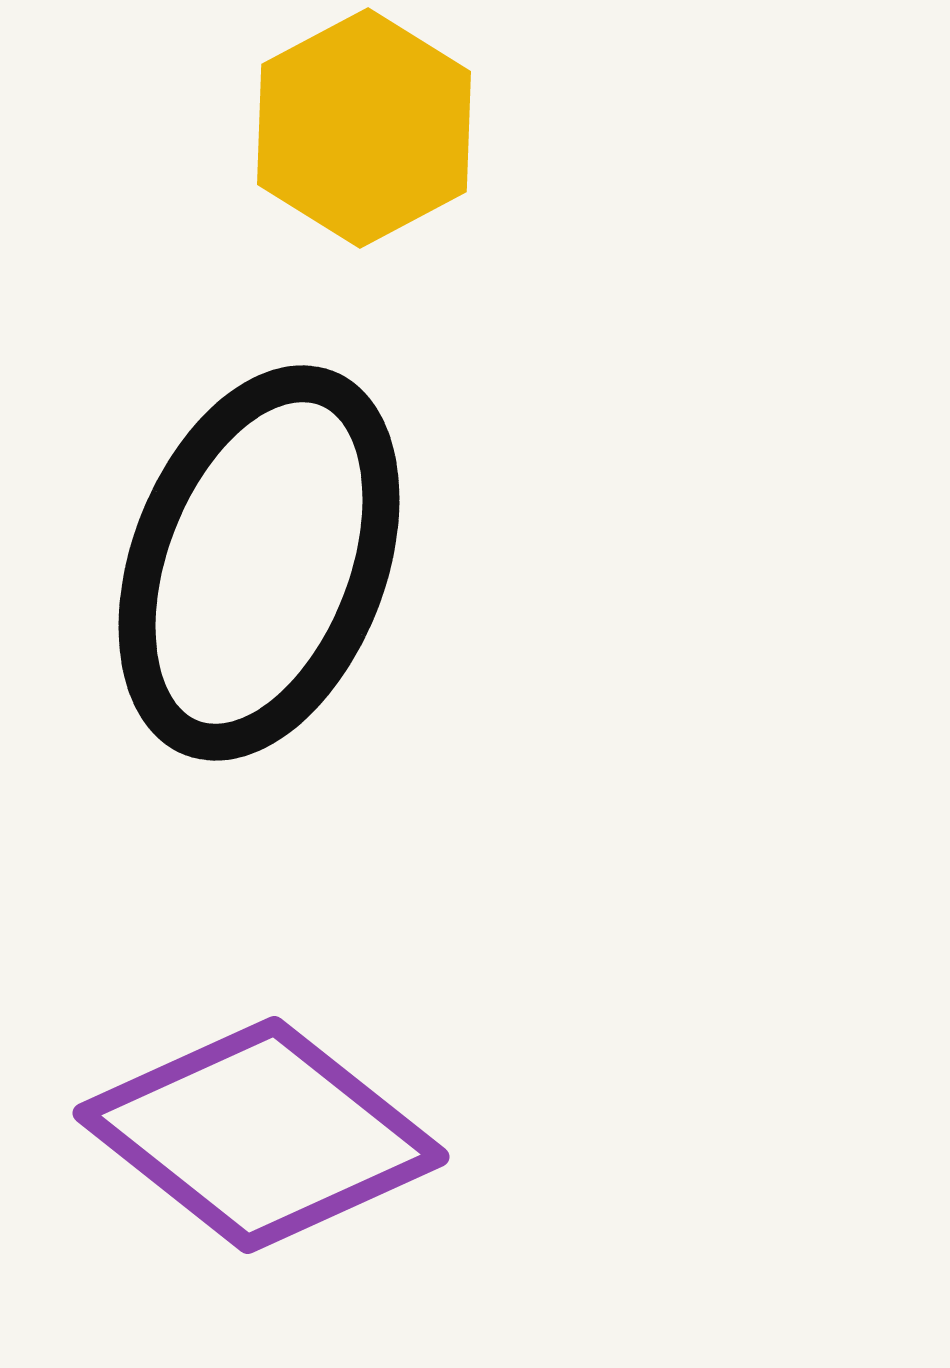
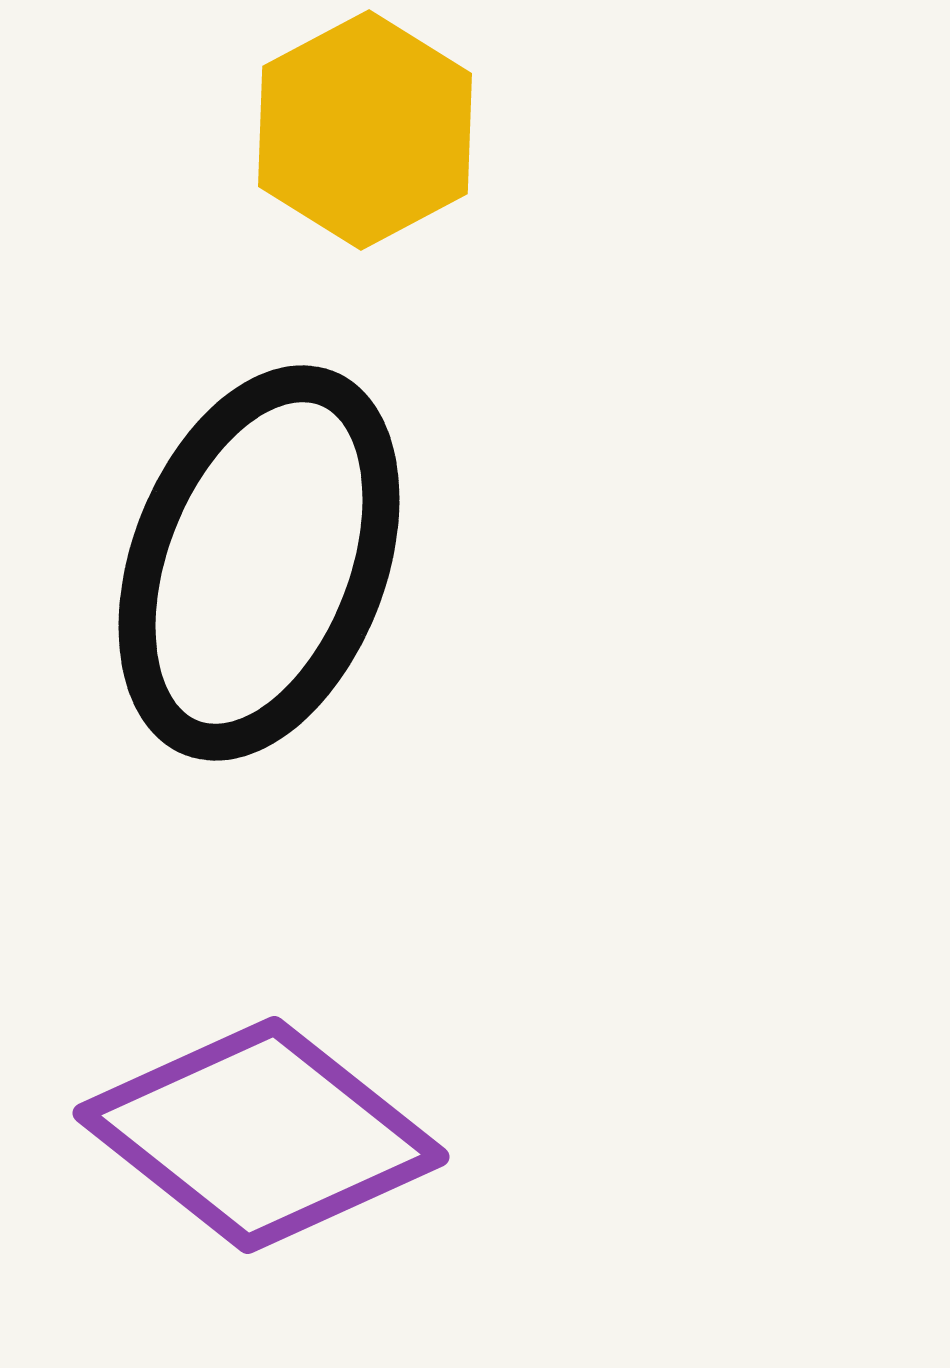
yellow hexagon: moved 1 px right, 2 px down
